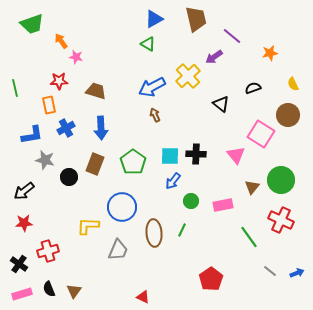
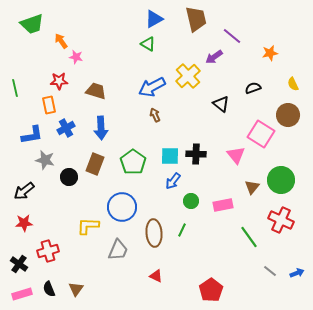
red pentagon at (211, 279): moved 11 px down
brown triangle at (74, 291): moved 2 px right, 2 px up
red triangle at (143, 297): moved 13 px right, 21 px up
